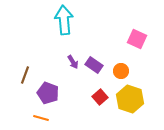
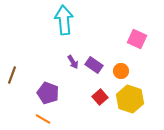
brown line: moved 13 px left
orange line: moved 2 px right, 1 px down; rotated 14 degrees clockwise
